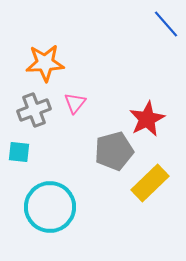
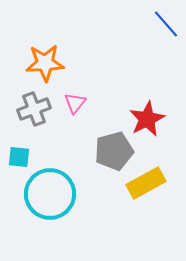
gray cross: moved 1 px up
cyan square: moved 5 px down
yellow rectangle: moved 4 px left; rotated 15 degrees clockwise
cyan circle: moved 13 px up
